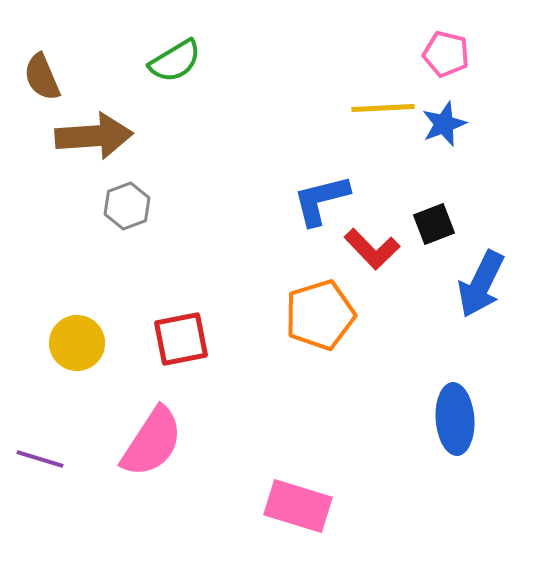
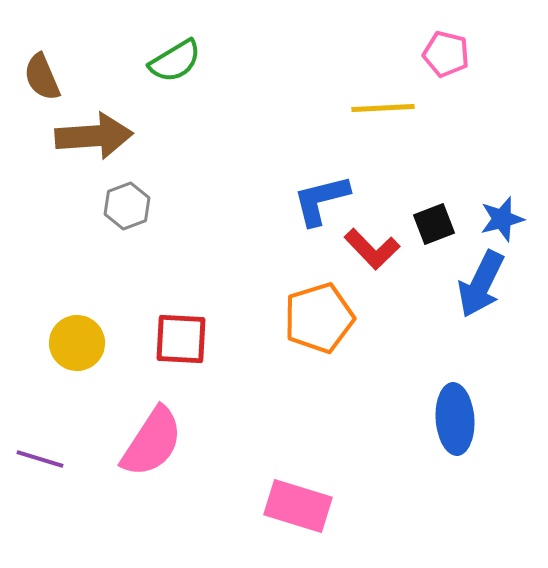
blue star: moved 58 px right, 95 px down; rotated 6 degrees clockwise
orange pentagon: moved 1 px left, 3 px down
red square: rotated 14 degrees clockwise
